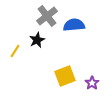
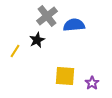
yellow square: rotated 25 degrees clockwise
